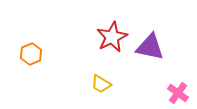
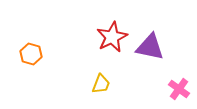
orange hexagon: rotated 20 degrees counterclockwise
yellow trapezoid: rotated 100 degrees counterclockwise
pink cross: moved 1 px right, 4 px up
